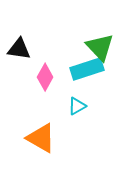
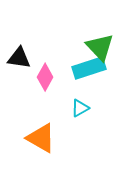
black triangle: moved 9 px down
cyan rectangle: moved 2 px right, 1 px up
cyan triangle: moved 3 px right, 2 px down
